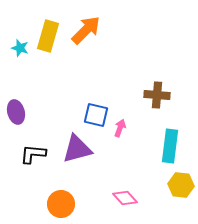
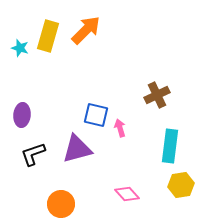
brown cross: rotated 30 degrees counterclockwise
purple ellipse: moved 6 px right, 3 px down; rotated 20 degrees clockwise
pink arrow: rotated 36 degrees counterclockwise
black L-shape: rotated 24 degrees counterclockwise
yellow hexagon: rotated 15 degrees counterclockwise
pink diamond: moved 2 px right, 4 px up
